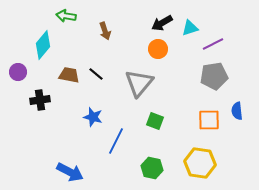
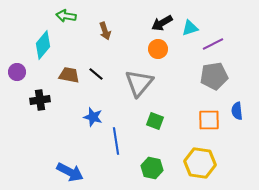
purple circle: moved 1 px left
blue line: rotated 36 degrees counterclockwise
